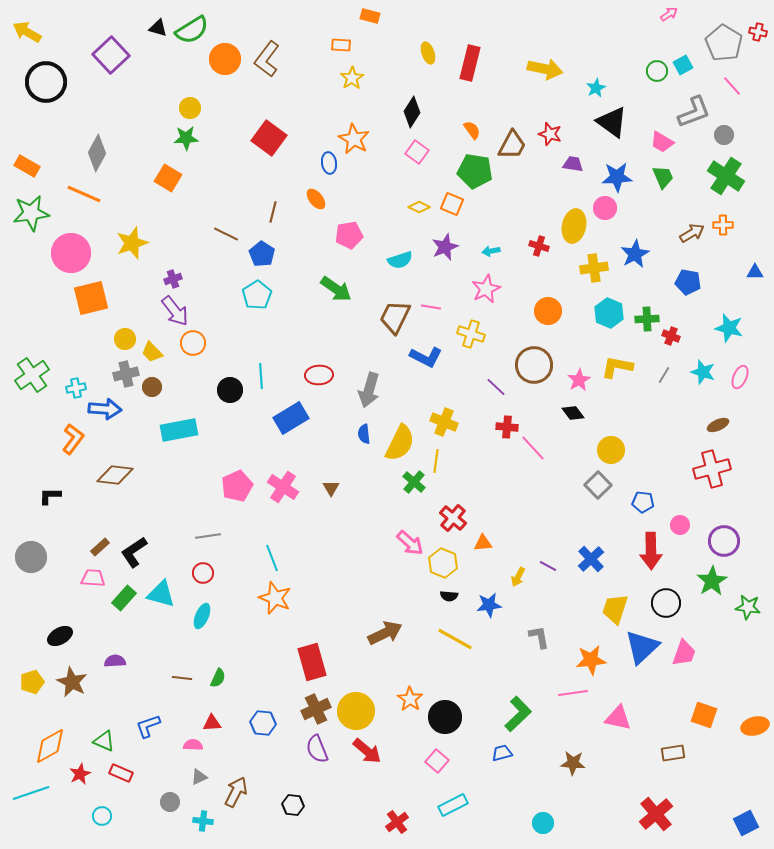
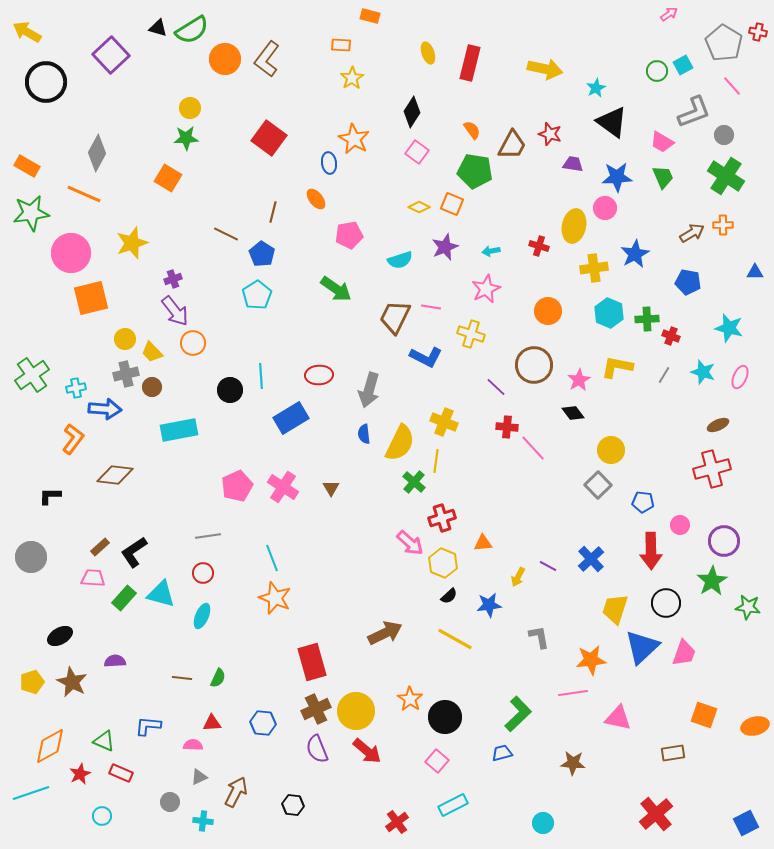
red cross at (453, 518): moved 11 px left; rotated 32 degrees clockwise
black semicircle at (449, 596): rotated 48 degrees counterclockwise
blue L-shape at (148, 726): rotated 24 degrees clockwise
